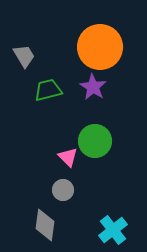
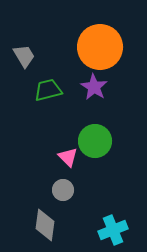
purple star: moved 1 px right
cyan cross: rotated 16 degrees clockwise
